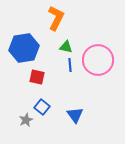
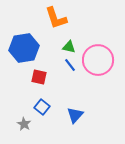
orange L-shape: rotated 135 degrees clockwise
green triangle: moved 3 px right
blue line: rotated 32 degrees counterclockwise
red square: moved 2 px right
blue triangle: rotated 18 degrees clockwise
gray star: moved 2 px left, 4 px down; rotated 16 degrees counterclockwise
